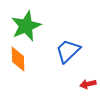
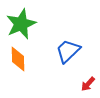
green star: moved 5 px left, 2 px up
red arrow: rotated 35 degrees counterclockwise
